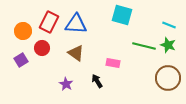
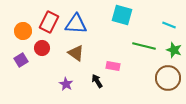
green star: moved 6 px right, 5 px down
pink rectangle: moved 3 px down
